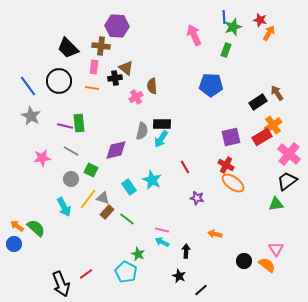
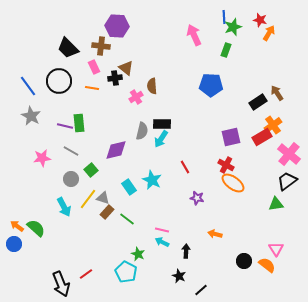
pink rectangle at (94, 67): rotated 32 degrees counterclockwise
green square at (91, 170): rotated 24 degrees clockwise
